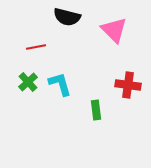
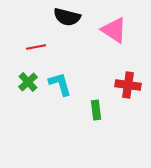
pink triangle: rotated 12 degrees counterclockwise
